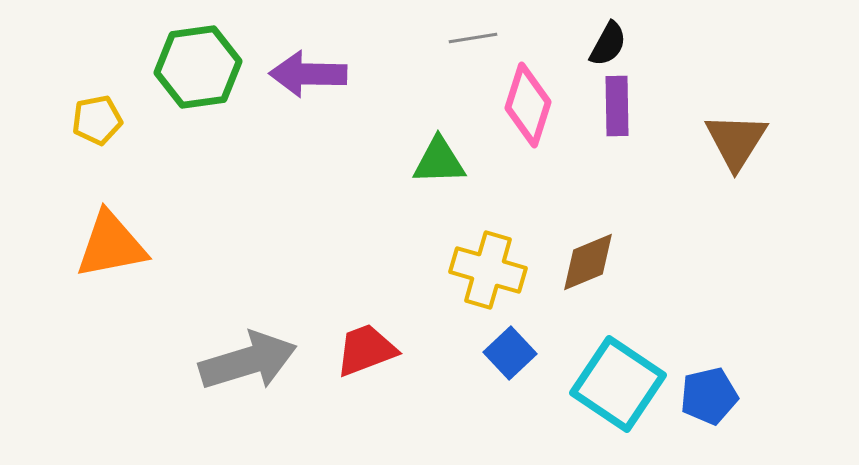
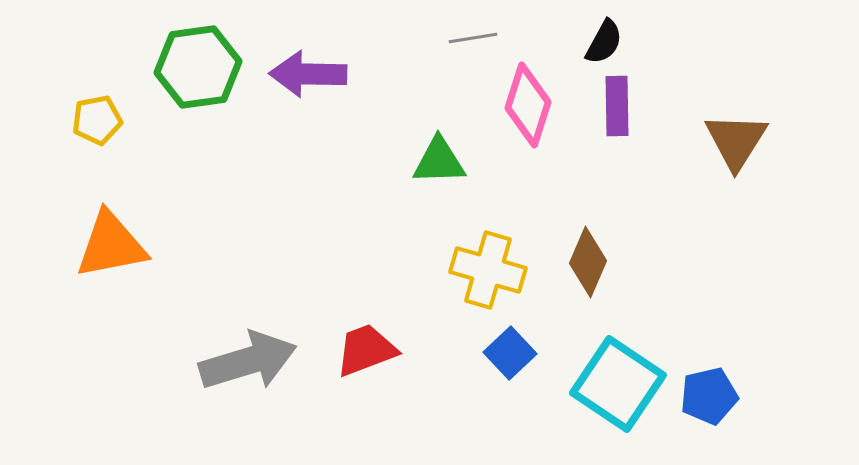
black semicircle: moved 4 px left, 2 px up
brown diamond: rotated 44 degrees counterclockwise
